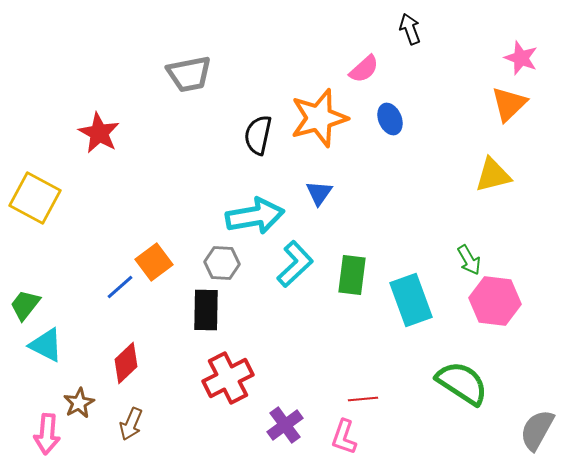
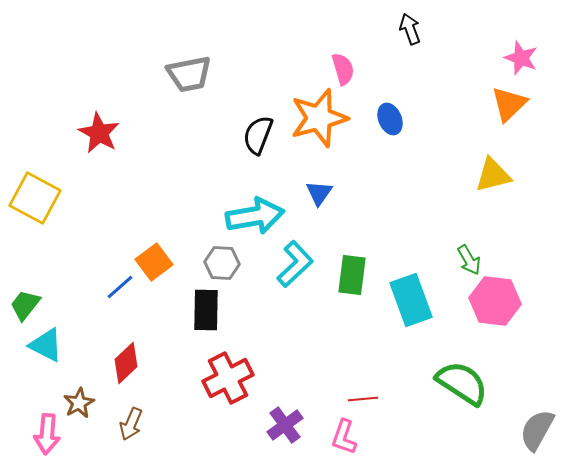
pink semicircle: moved 21 px left; rotated 64 degrees counterclockwise
black semicircle: rotated 9 degrees clockwise
